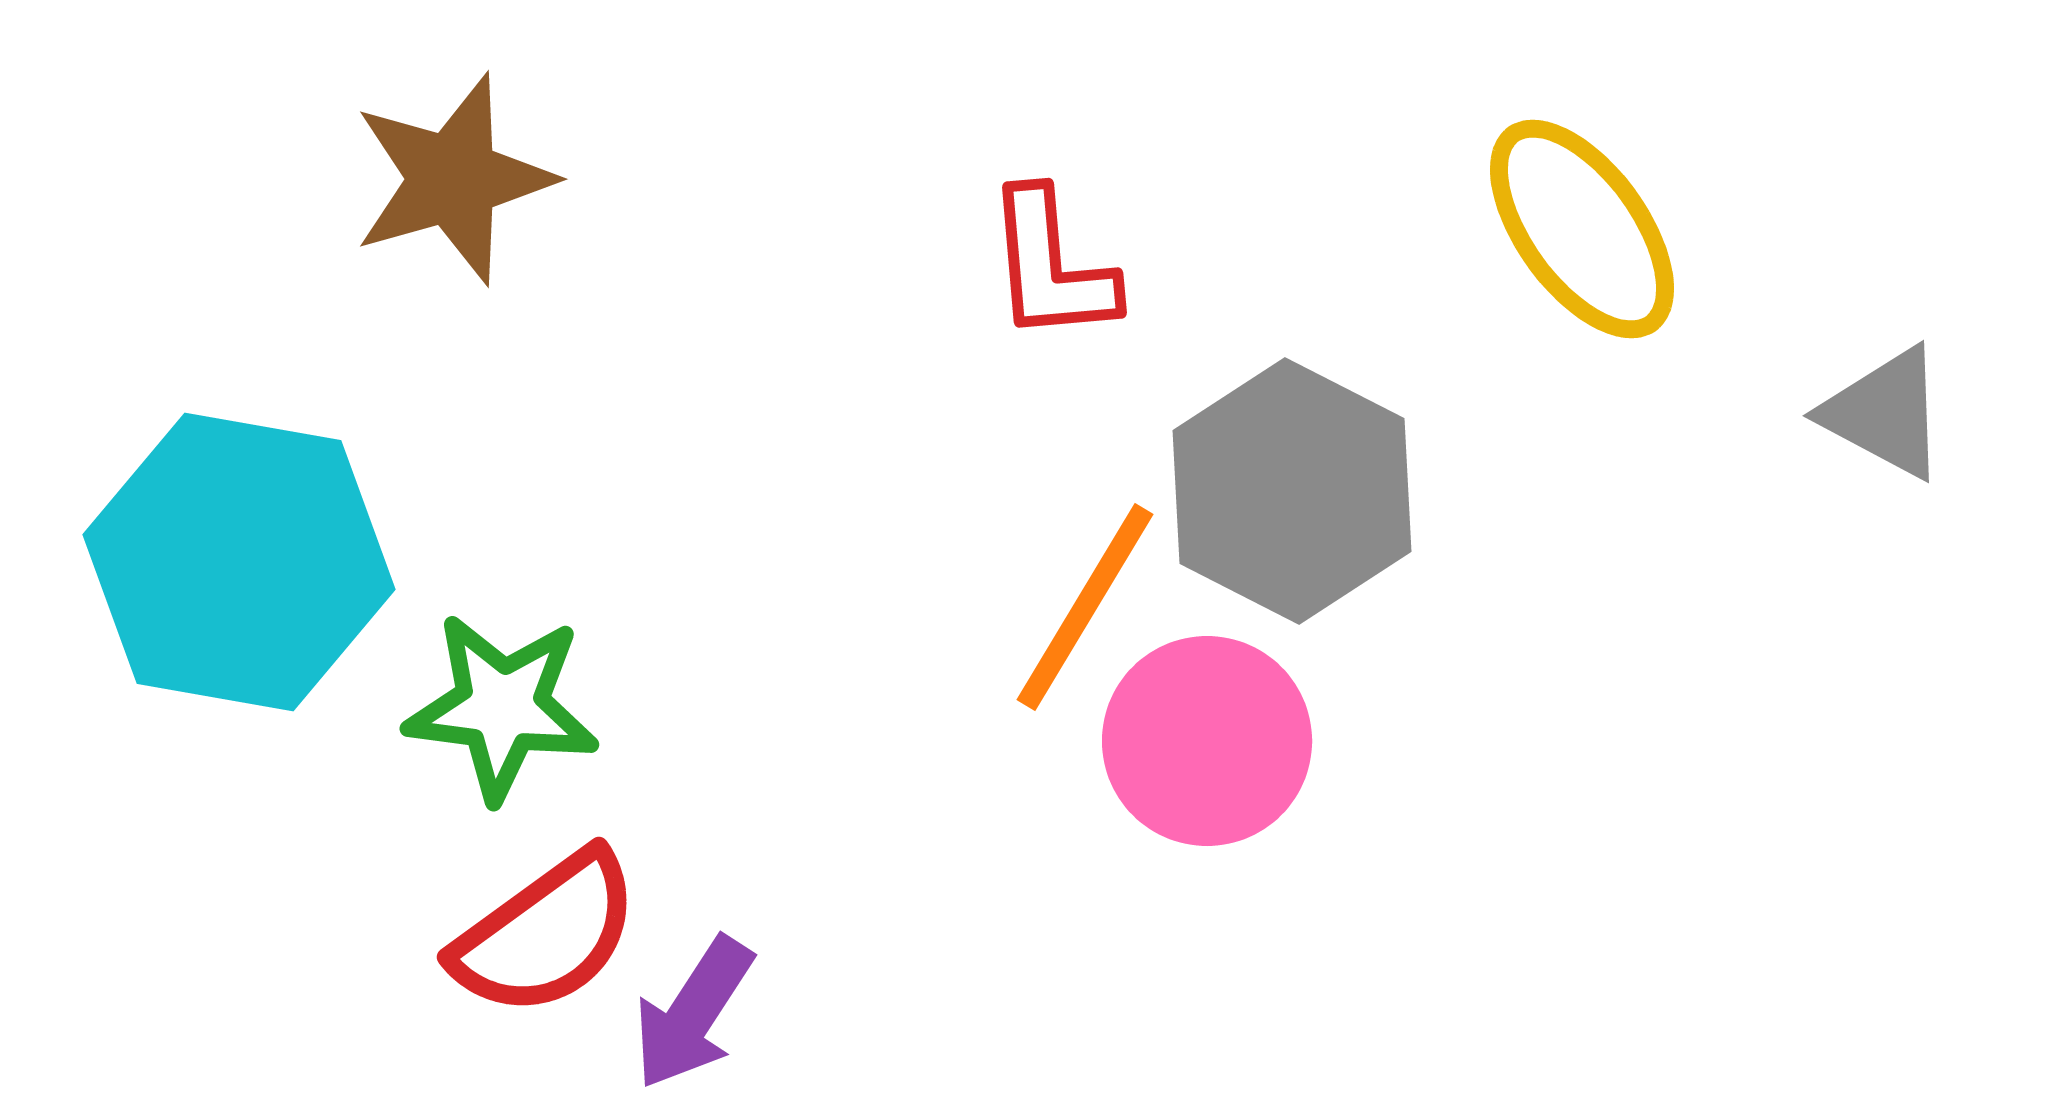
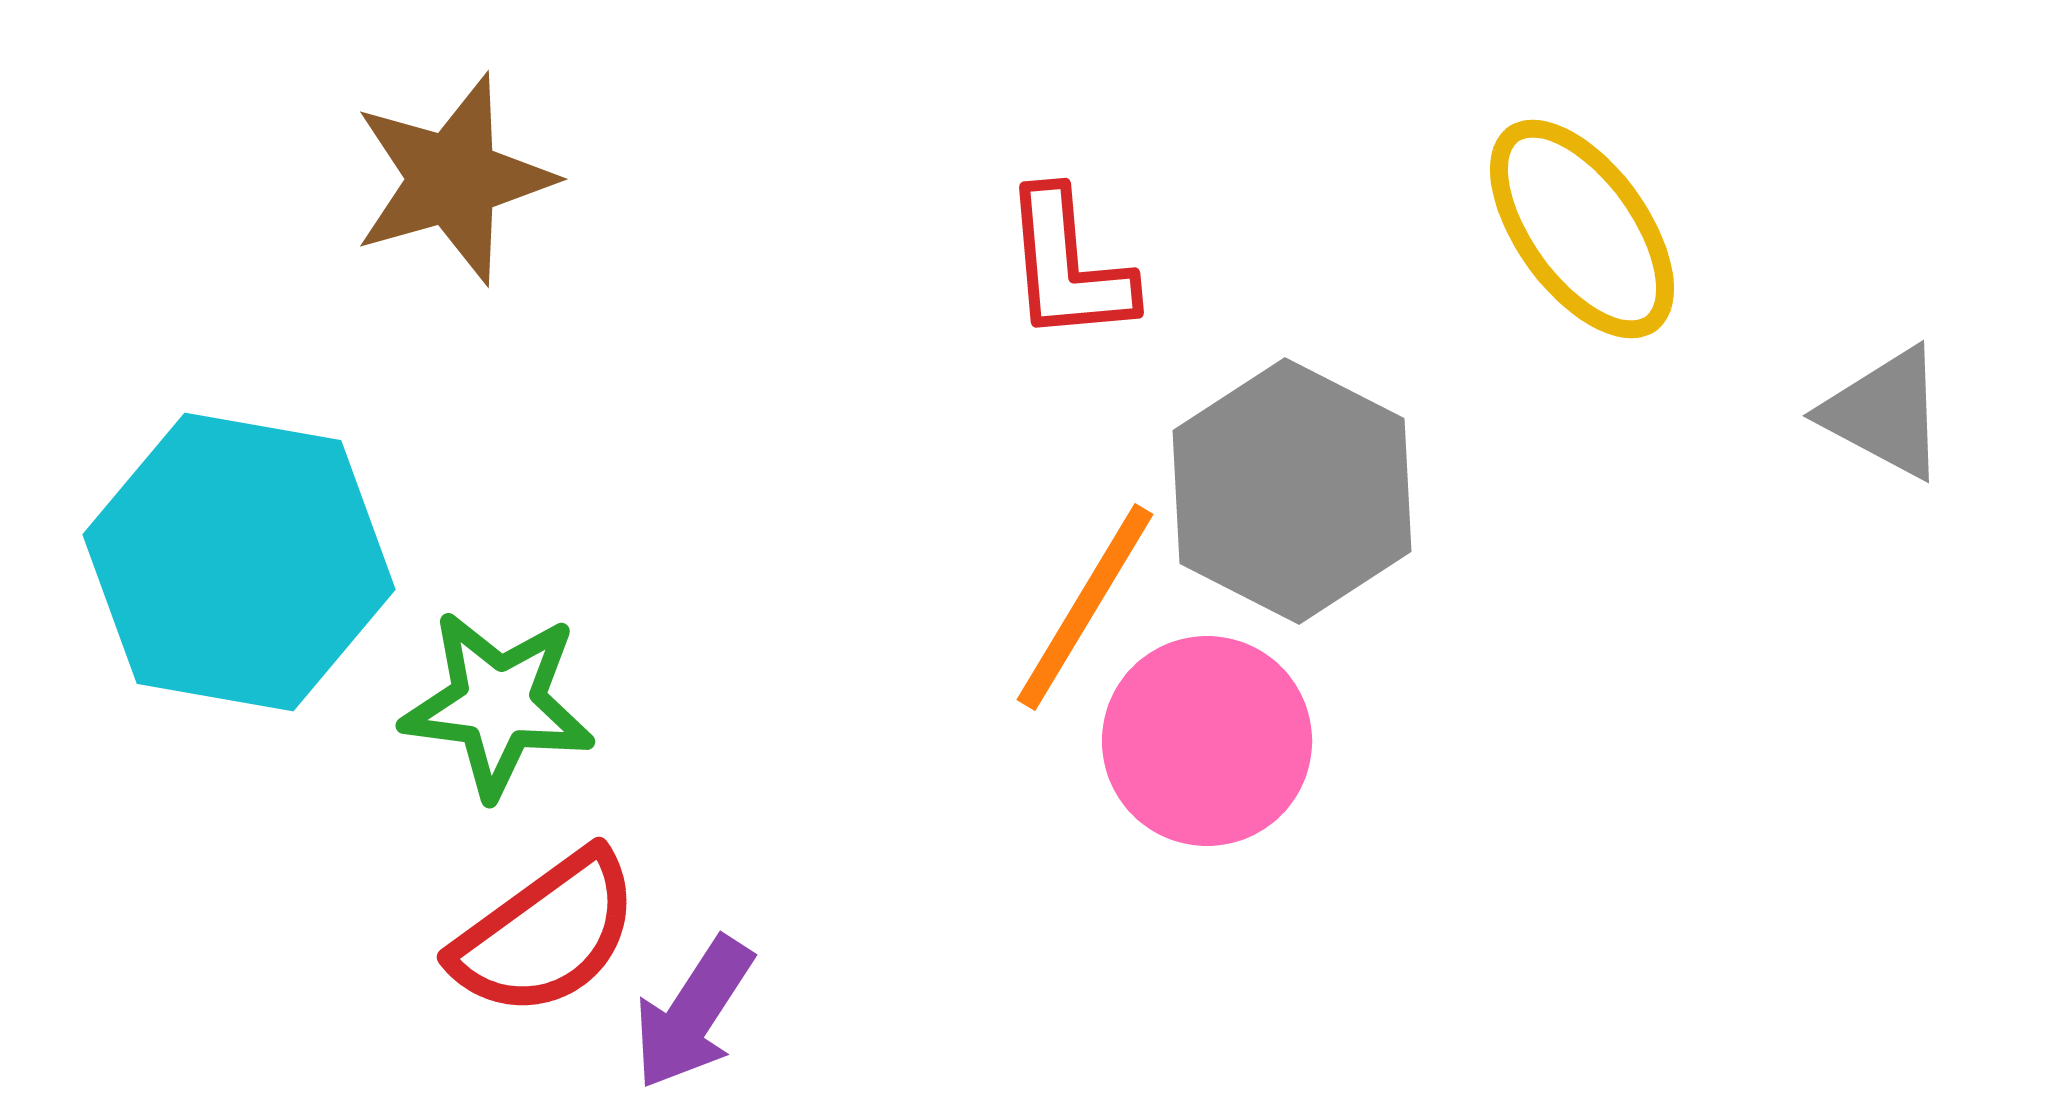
red L-shape: moved 17 px right
green star: moved 4 px left, 3 px up
